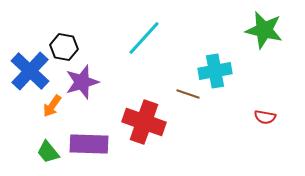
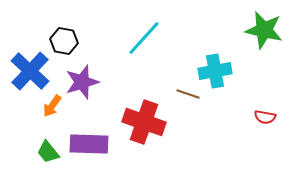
black hexagon: moved 6 px up
